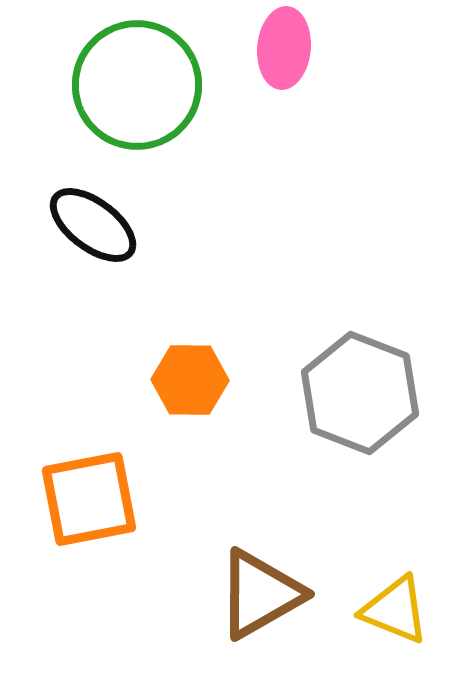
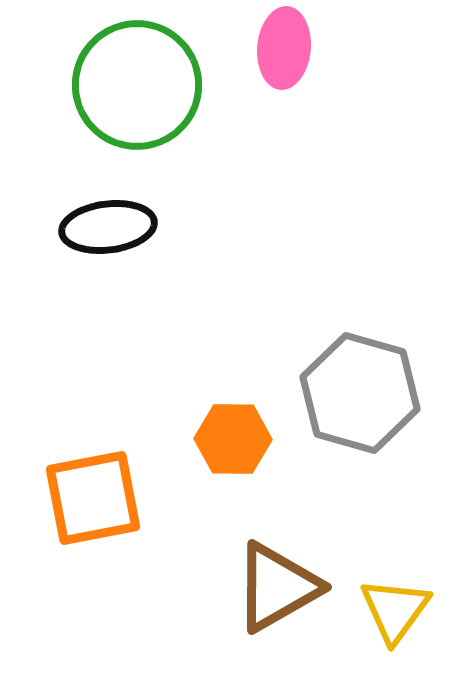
black ellipse: moved 15 px right, 2 px down; rotated 44 degrees counterclockwise
orange hexagon: moved 43 px right, 59 px down
gray hexagon: rotated 5 degrees counterclockwise
orange square: moved 4 px right, 1 px up
brown triangle: moved 17 px right, 7 px up
yellow triangle: rotated 44 degrees clockwise
